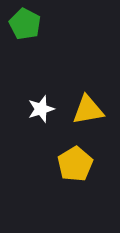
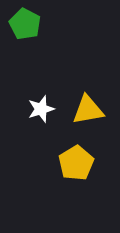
yellow pentagon: moved 1 px right, 1 px up
